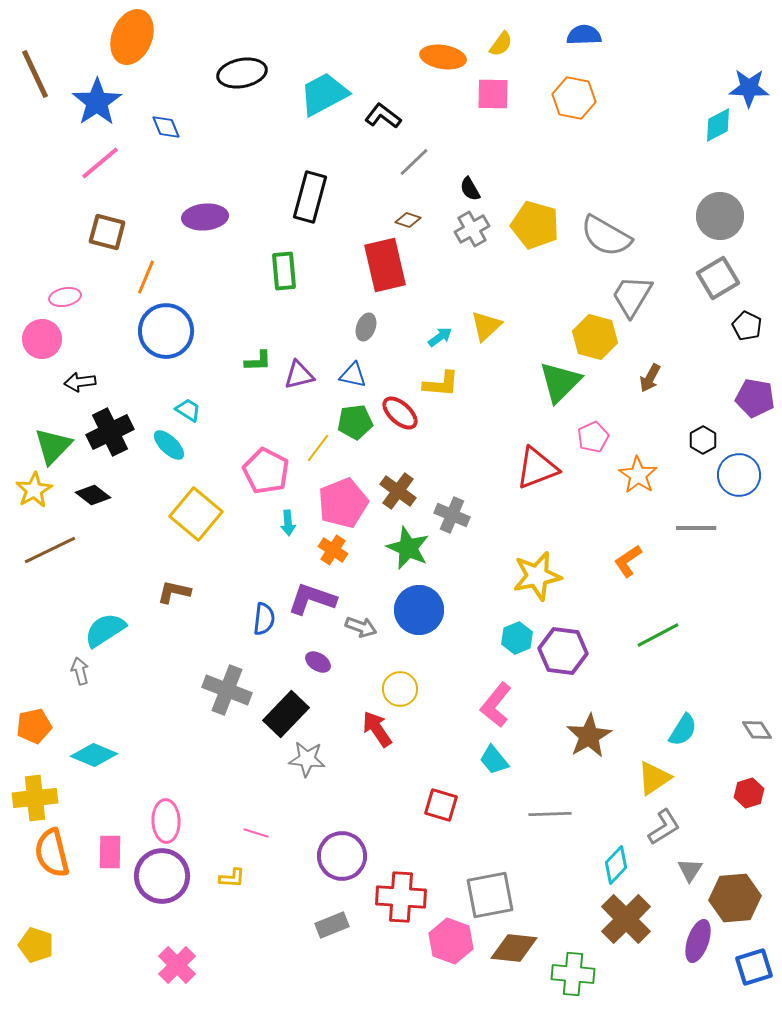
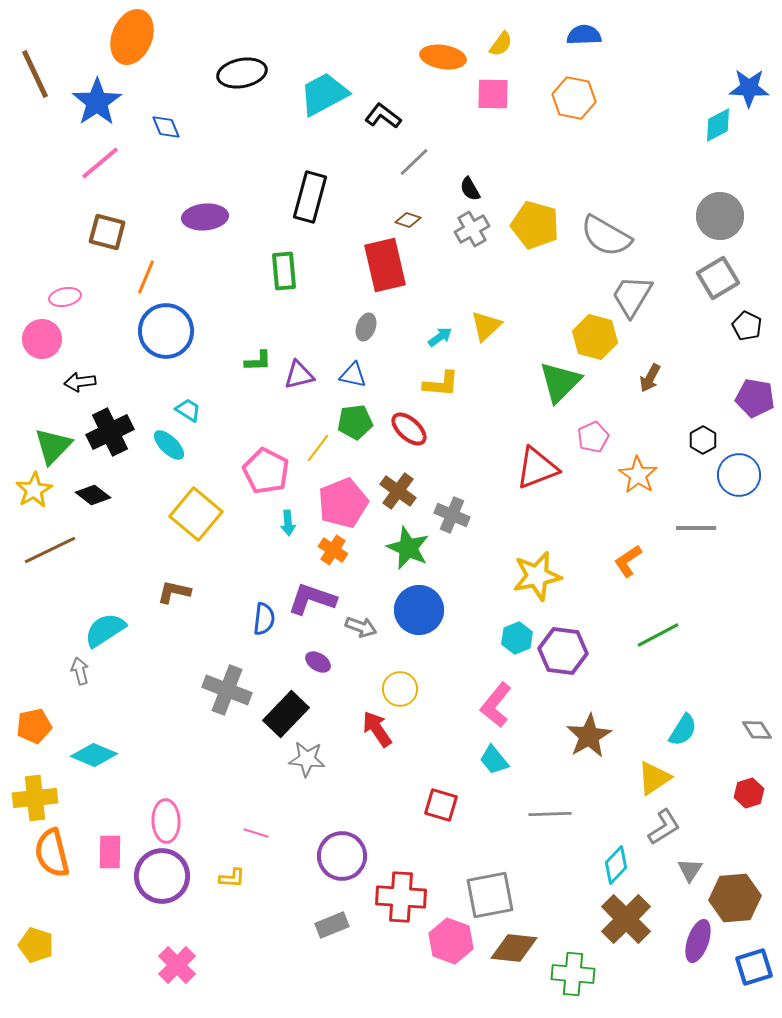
red ellipse at (400, 413): moved 9 px right, 16 px down
